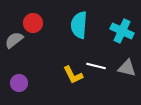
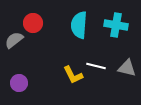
cyan cross: moved 6 px left, 6 px up; rotated 15 degrees counterclockwise
